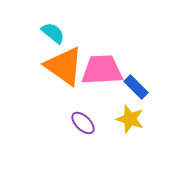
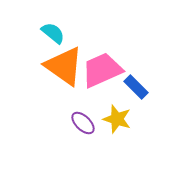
pink trapezoid: rotated 21 degrees counterclockwise
yellow star: moved 13 px left
